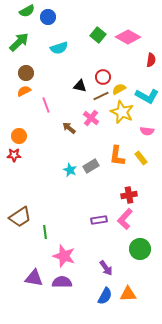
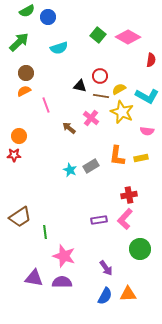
red circle: moved 3 px left, 1 px up
brown line: rotated 35 degrees clockwise
yellow rectangle: rotated 64 degrees counterclockwise
